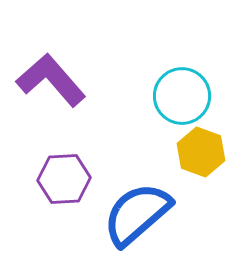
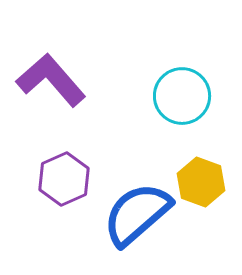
yellow hexagon: moved 30 px down
purple hexagon: rotated 21 degrees counterclockwise
